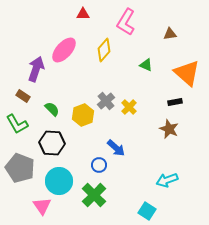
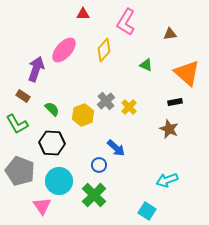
gray pentagon: moved 3 px down
